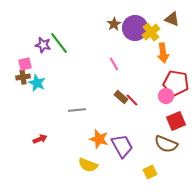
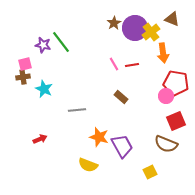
brown star: moved 1 px up
green line: moved 2 px right, 1 px up
cyan star: moved 7 px right, 6 px down
red line: moved 35 px up; rotated 56 degrees counterclockwise
orange star: moved 2 px up
